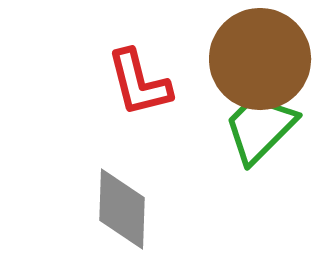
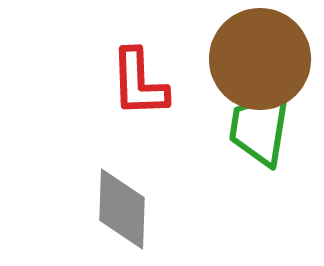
red L-shape: rotated 12 degrees clockwise
green trapezoid: rotated 36 degrees counterclockwise
